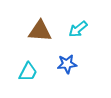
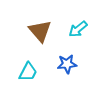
brown triangle: rotated 45 degrees clockwise
